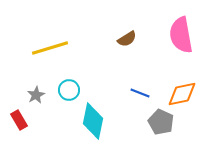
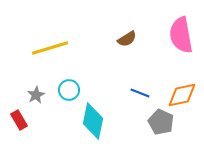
orange diamond: moved 1 px down
